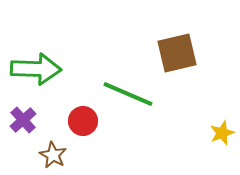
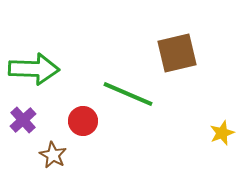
green arrow: moved 2 px left
